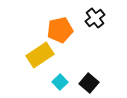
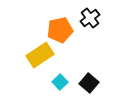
black cross: moved 5 px left
